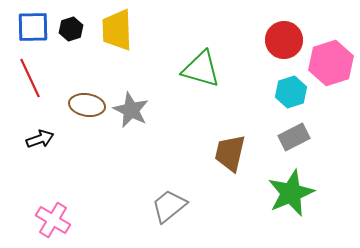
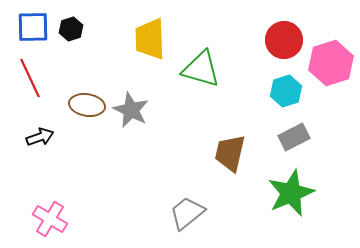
yellow trapezoid: moved 33 px right, 9 px down
cyan hexagon: moved 5 px left, 1 px up
black arrow: moved 2 px up
gray trapezoid: moved 18 px right, 7 px down
pink cross: moved 3 px left, 1 px up
